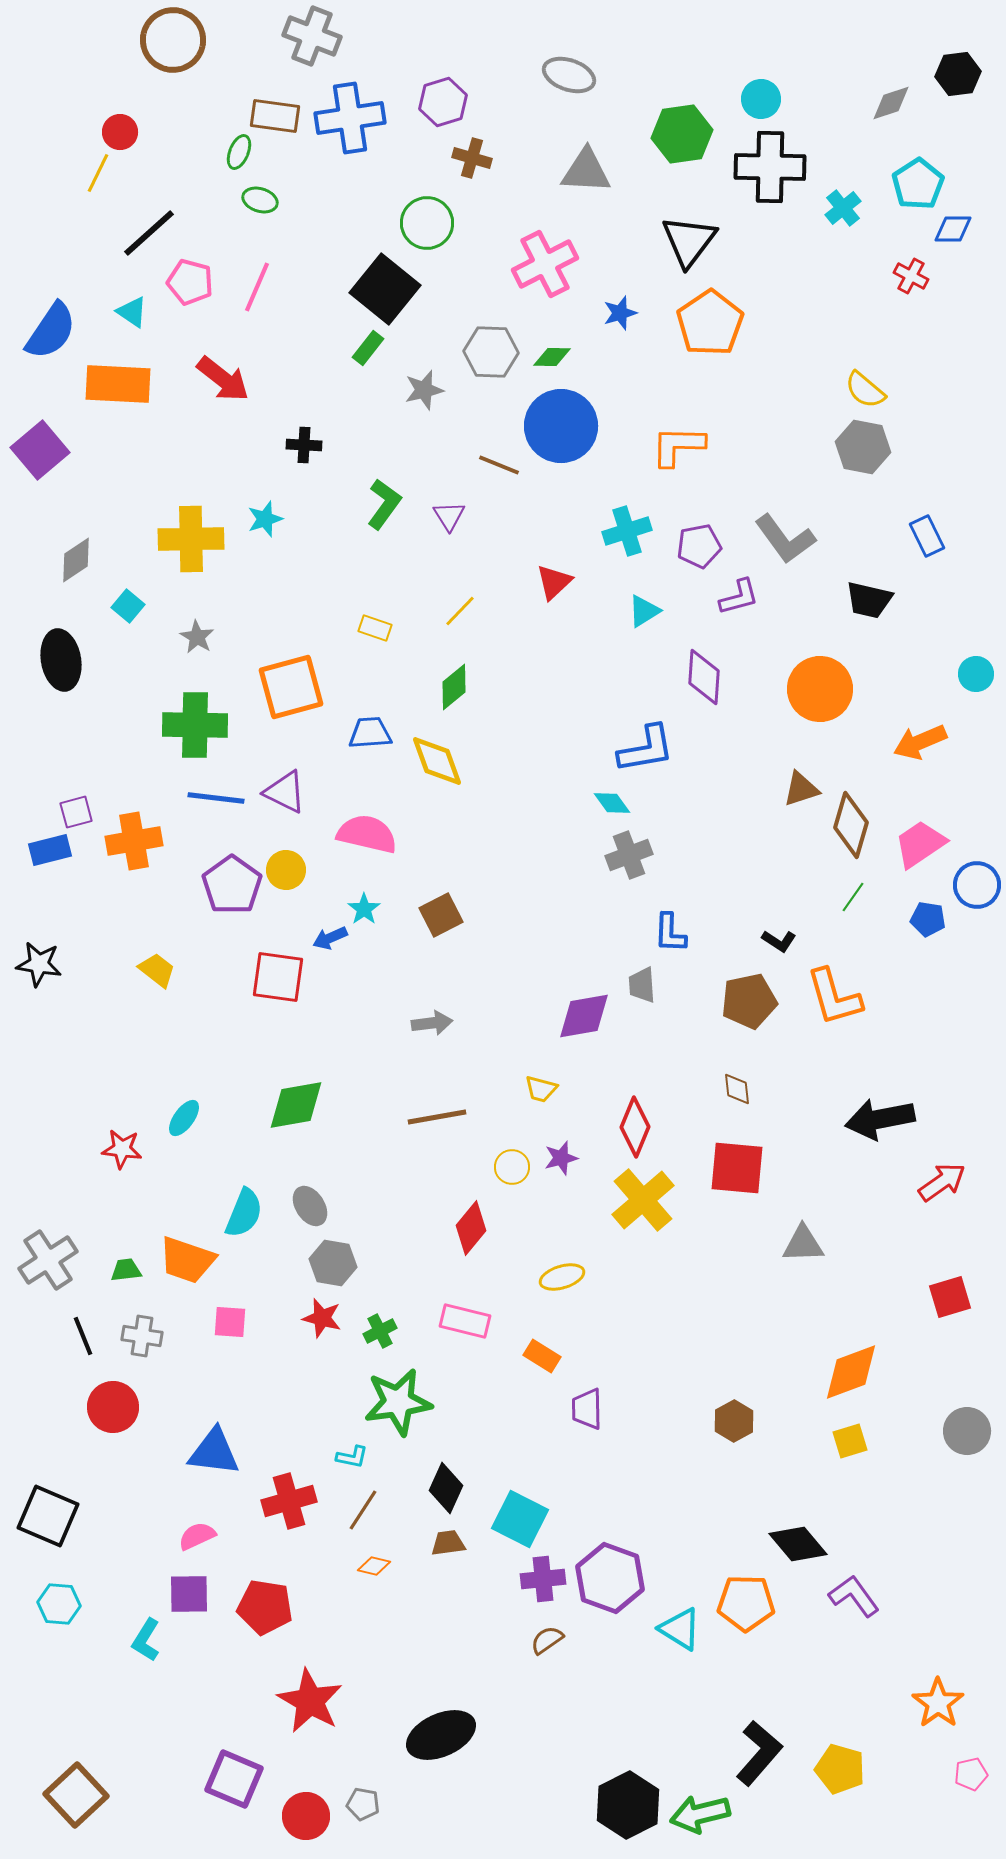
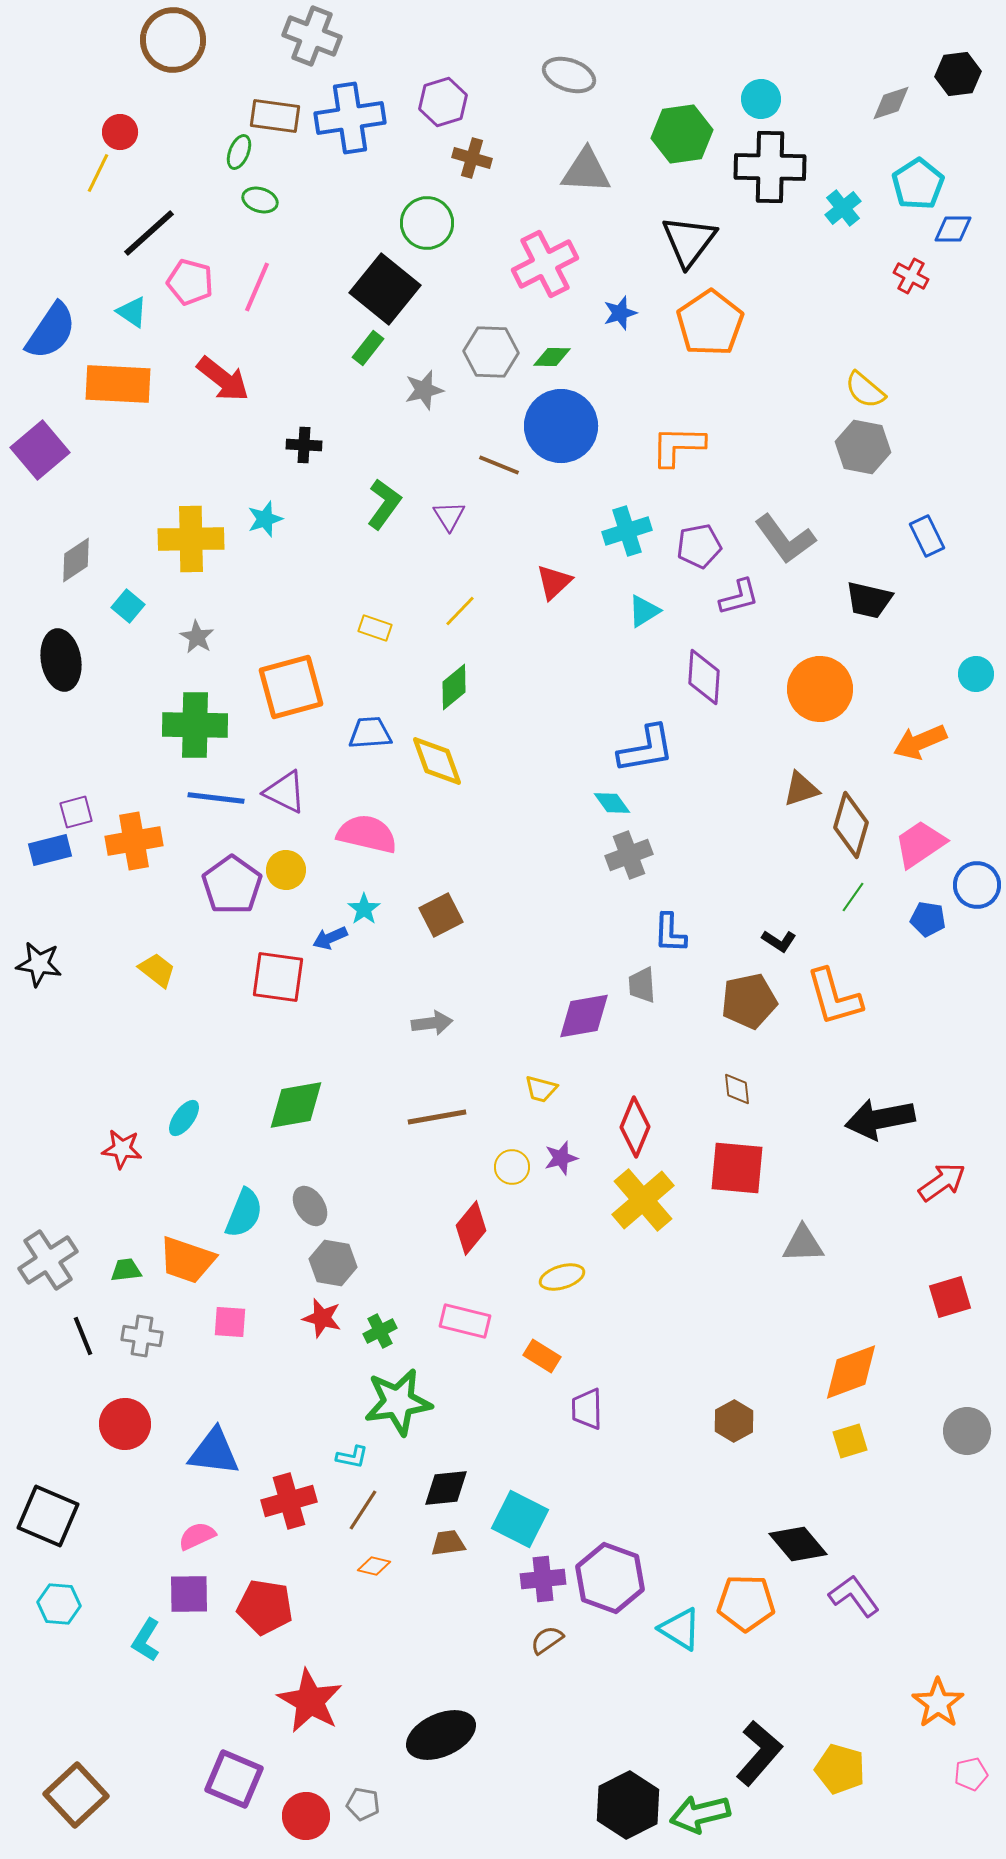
red circle at (113, 1407): moved 12 px right, 17 px down
black diamond at (446, 1488): rotated 60 degrees clockwise
